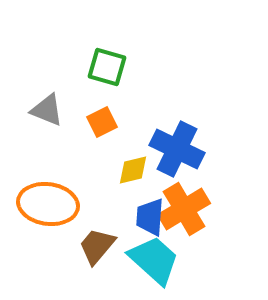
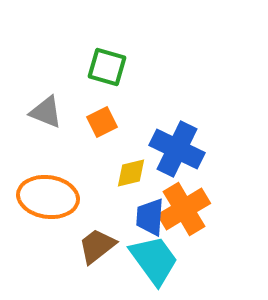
gray triangle: moved 1 px left, 2 px down
yellow diamond: moved 2 px left, 3 px down
orange ellipse: moved 7 px up
brown trapezoid: rotated 12 degrees clockwise
cyan trapezoid: rotated 12 degrees clockwise
